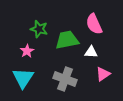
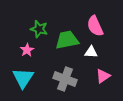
pink semicircle: moved 1 px right, 2 px down
pink star: moved 1 px up
pink triangle: moved 2 px down
